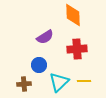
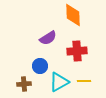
purple semicircle: moved 3 px right, 1 px down
red cross: moved 2 px down
blue circle: moved 1 px right, 1 px down
cyan triangle: rotated 15 degrees clockwise
